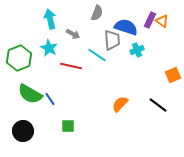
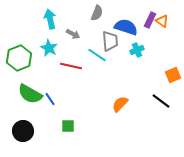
gray trapezoid: moved 2 px left, 1 px down
black line: moved 3 px right, 4 px up
